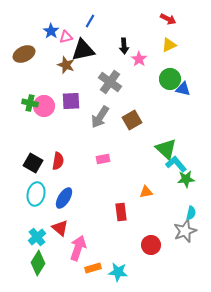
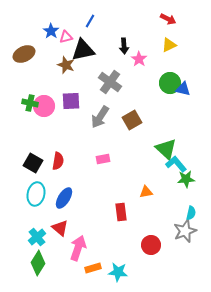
green circle: moved 4 px down
